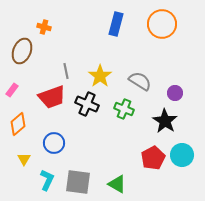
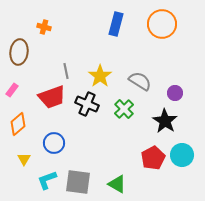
brown ellipse: moved 3 px left, 1 px down; rotated 15 degrees counterclockwise
green cross: rotated 24 degrees clockwise
cyan L-shape: rotated 135 degrees counterclockwise
